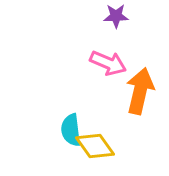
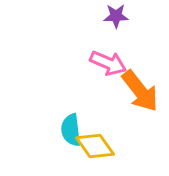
orange arrow: rotated 129 degrees clockwise
